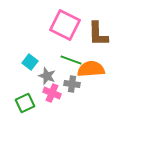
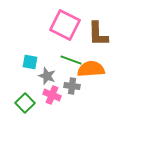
cyan square: rotated 28 degrees counterclockwise
gray cross: moved 2 px down
pink cross: moved 2 px down
green square: rotated 18 degrees counterclockwise
